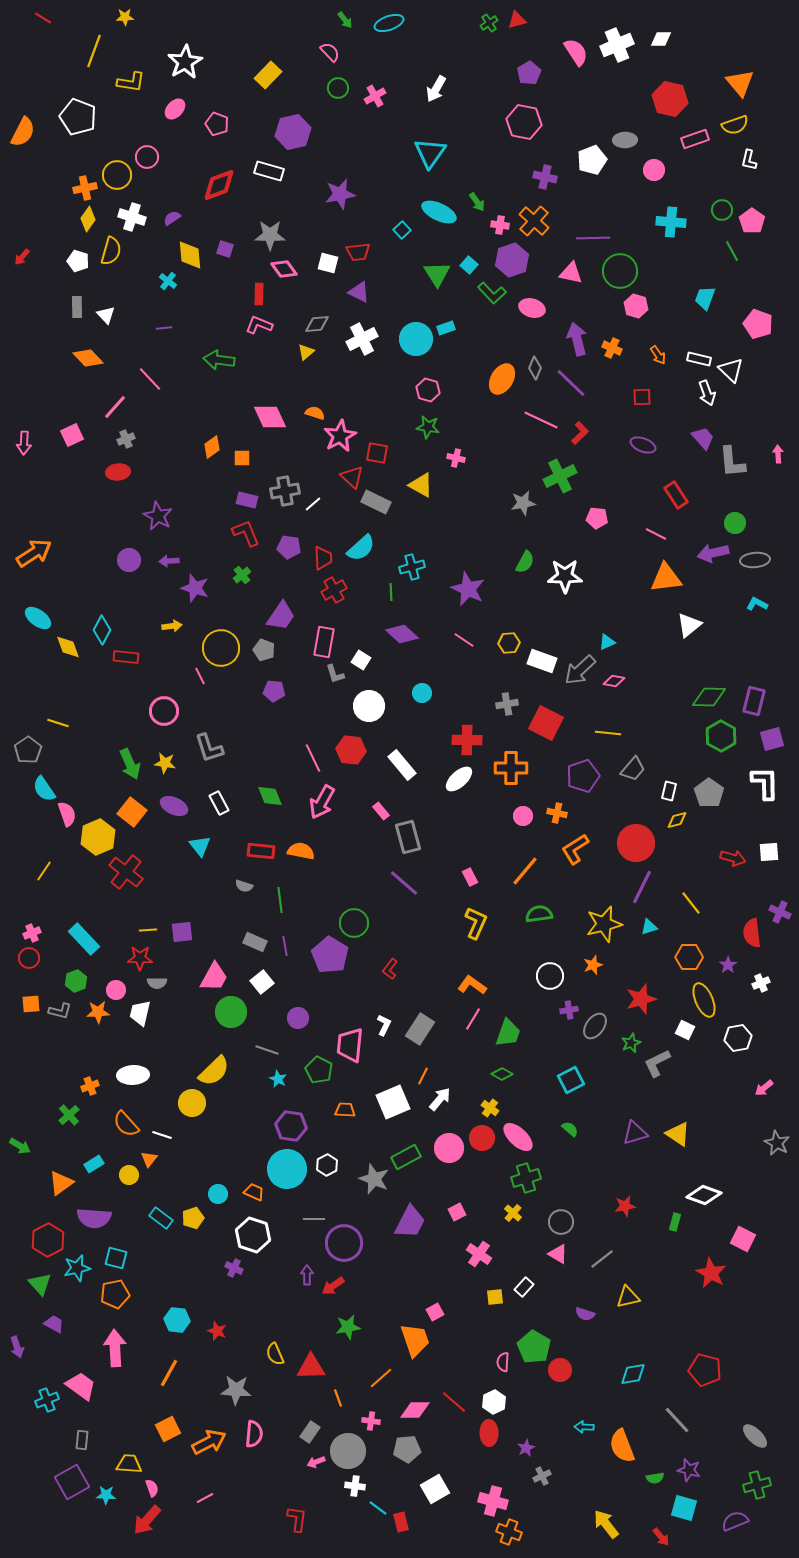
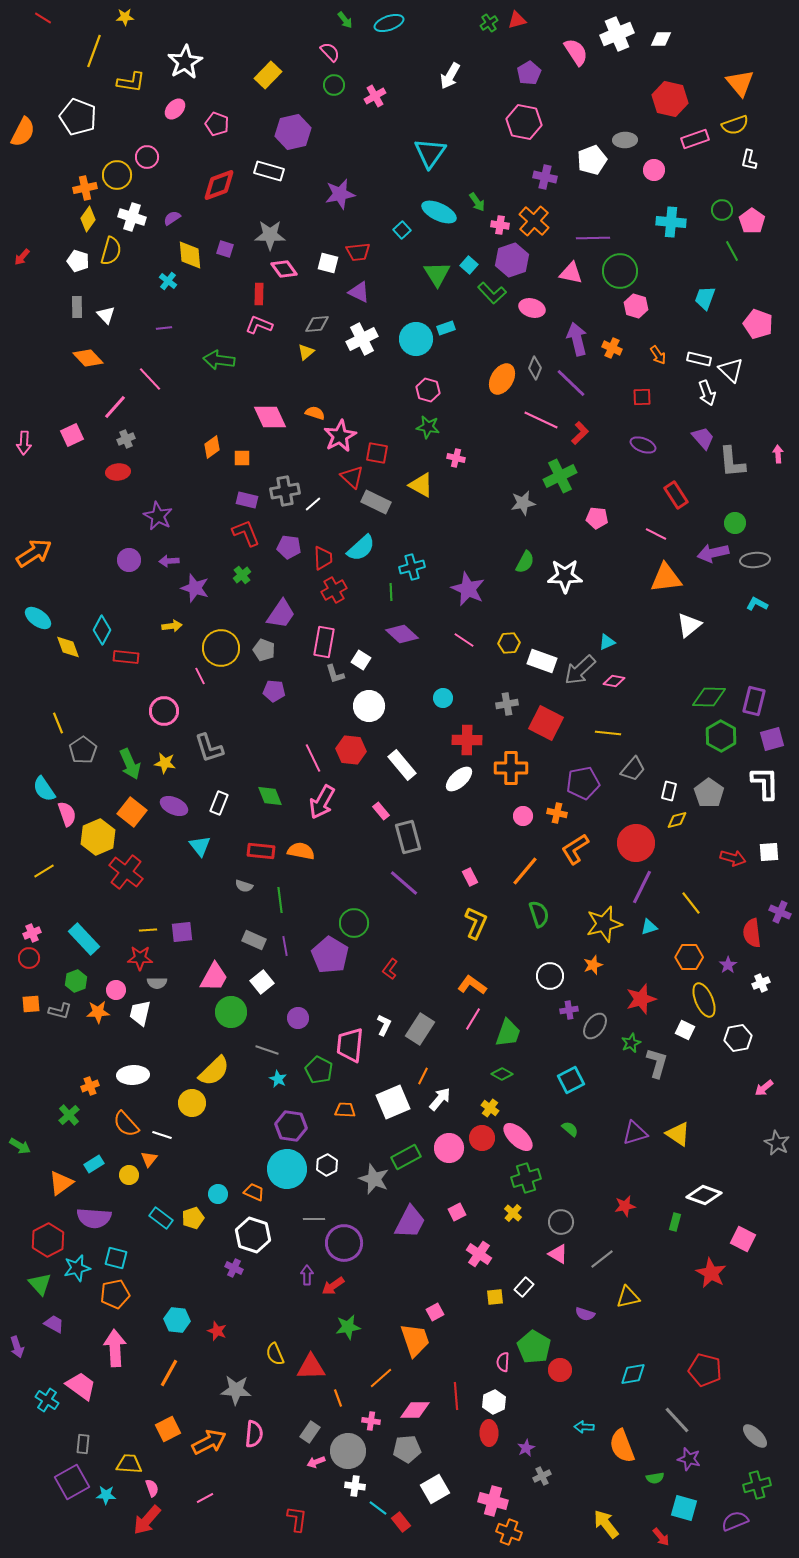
white cross at (617, 45): moved 11 px up
green circle at (338, 88): moved 4 px left, 3 px up
white arrow at (436, 89): moved 14 px right, 13 px up
purple trapezoid at (281, 616): moved 2 px up
cyan circle at (422, 693): moved 21 px right, 5 px down
yellow line at (58, 723): rotated 50 degrees clockwise
gray pentagon at (28, 750): moved 55 px right
purple pentagon at (583, 776): moved 7 px down; rotated 8 degrees clockwise
white rectangle at (219, 803): rotated 50 degrees clockwise
yellow line at (44, 871): rotated 25 degrees clockwise
green semicircle at (539, 914): rotated 80 degrees clockwise
gray rectangle at (255, 942): moved 1 px left, 2 px up
gray L-shape at (657, 1063): rotated 132 degrees clockwise
cyan cross at (47, 1400): rotated 35 degrees counterclockwise
red line at (454, 1402): moved 2 px right, 6 px up; rotated 44 degrees clockwise
gray rectangle at (82, 1440): moved 1 px right, 4 px down
purple star at (689, 1470): moved 11 px up
red rectangle at (401, 1522): rotated 24 degrees counterclockwise
